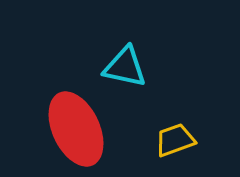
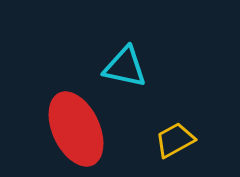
yellow trapezoid: rotated 9 degrees counterclockwise
